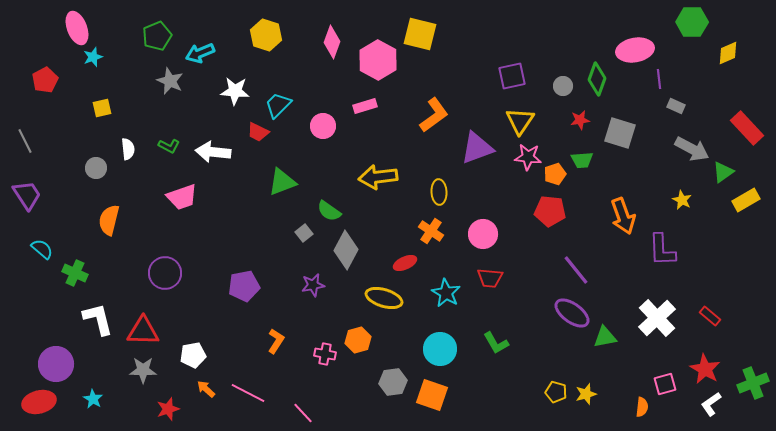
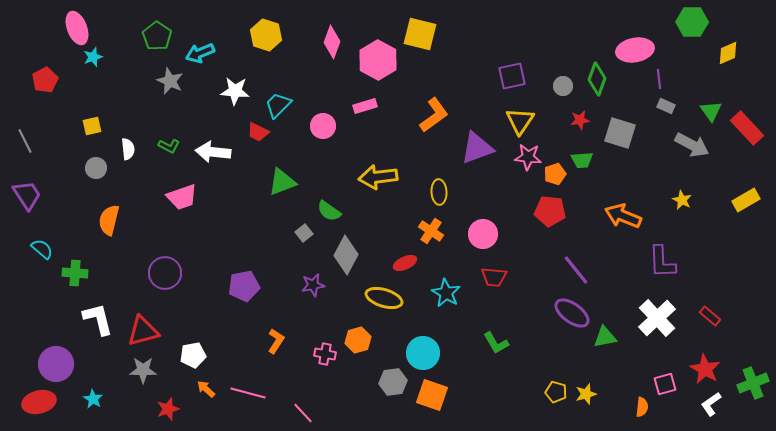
green pentagon at (157, 36): rotated 16 degrees counterclockwise
gray rectangle at (676, 106): moved 10 px left
yellow square at (102, 108): moved 10 px left, 18 px down
gray arrow at (692, 149): moved 4 px up
green triangle at (723, 172): moved 12 px left, 61 px up; rotated 30 degrees counterclockwise
orange arrow at (623, 216): rotated 132 degrees clockwise
gray diamond at (346, 250): moved 5 px down
purple L-shape at (662, 250): moved 12 px down
green cross at (75, 273): rotated 20 degrees counterclockwise
red trapezoid at (490, 278): moved 4 px right, 1 px up
red triangle at (143, 331): rotated 16 degrees counterclockwise
cyan circle at (440, 349): moved 17 px left, 4 px down
pink line at (248, 393): rotated 12 degrees counterclockwise
